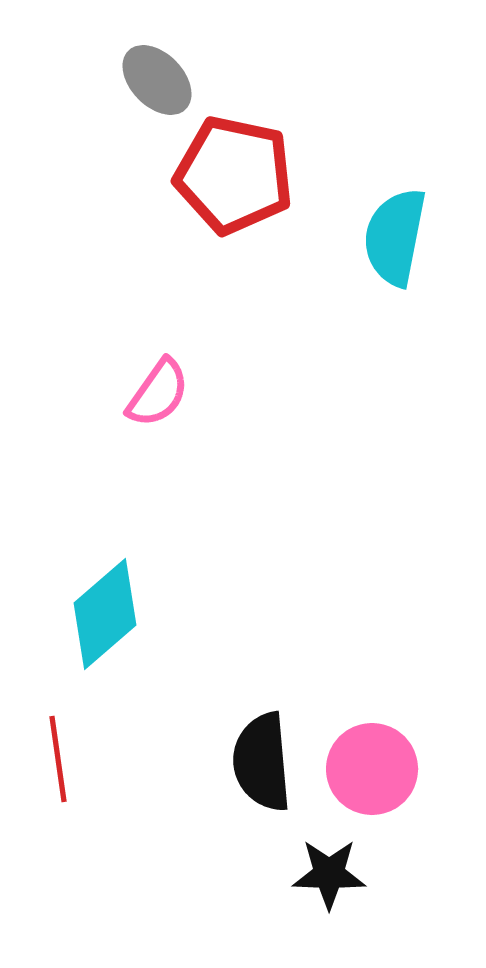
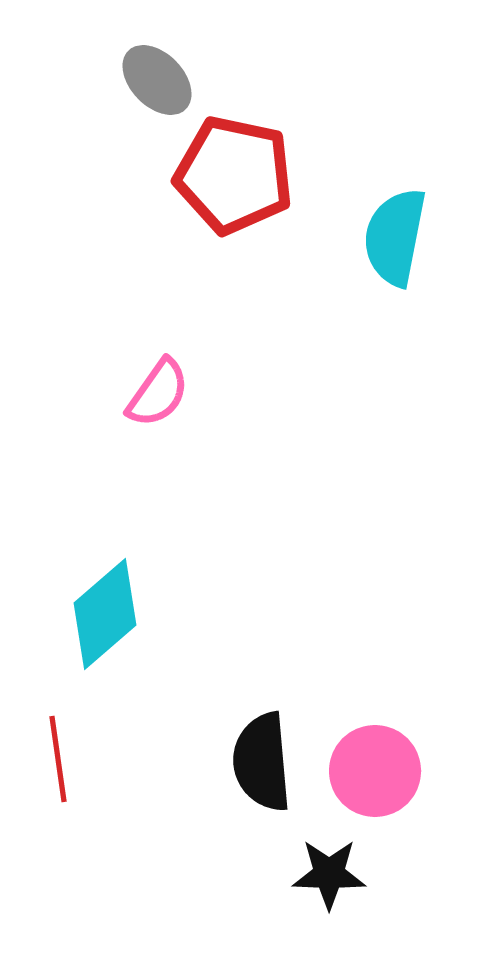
pink circle: moved 3 px right, 2 px down
